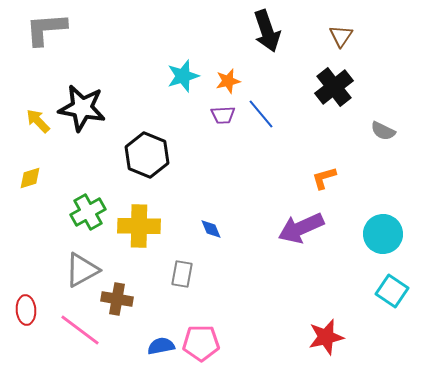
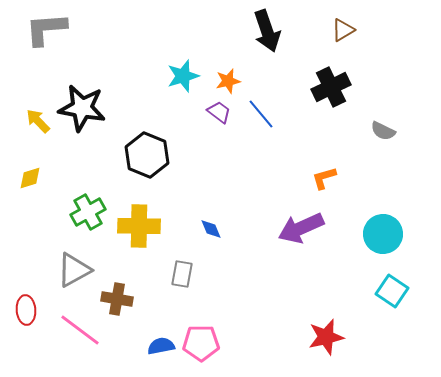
brown triangle: moved 2 px right, 6 px up; rotated 25 degrees clockwise
black cross: moved 3 px left; rotated 12 degrees clockwise
purple trapezoid: moved 4 px left, 3 px up; rotated 140 degrees counterclockwise
gray triangle: moved 8 px left
